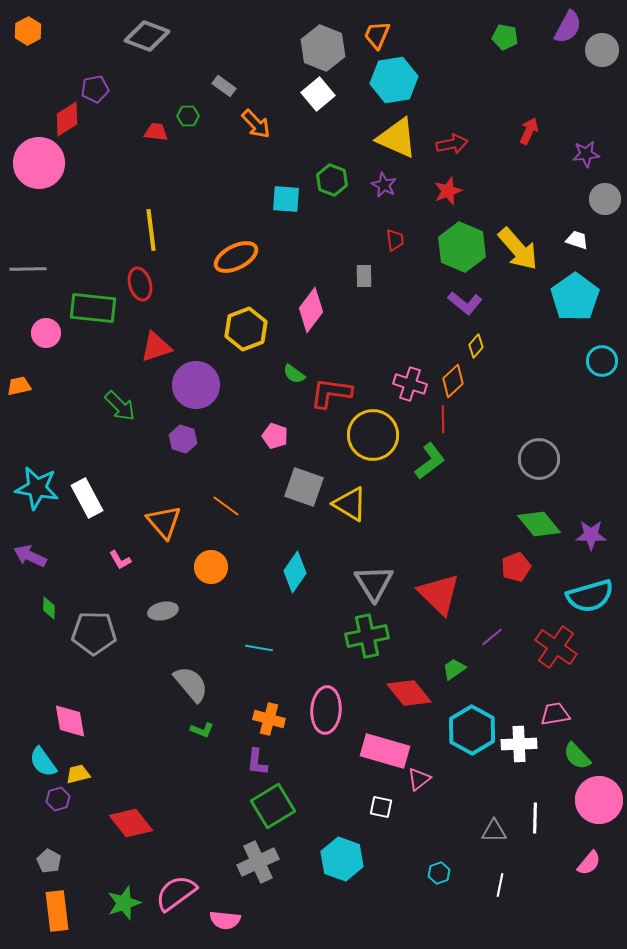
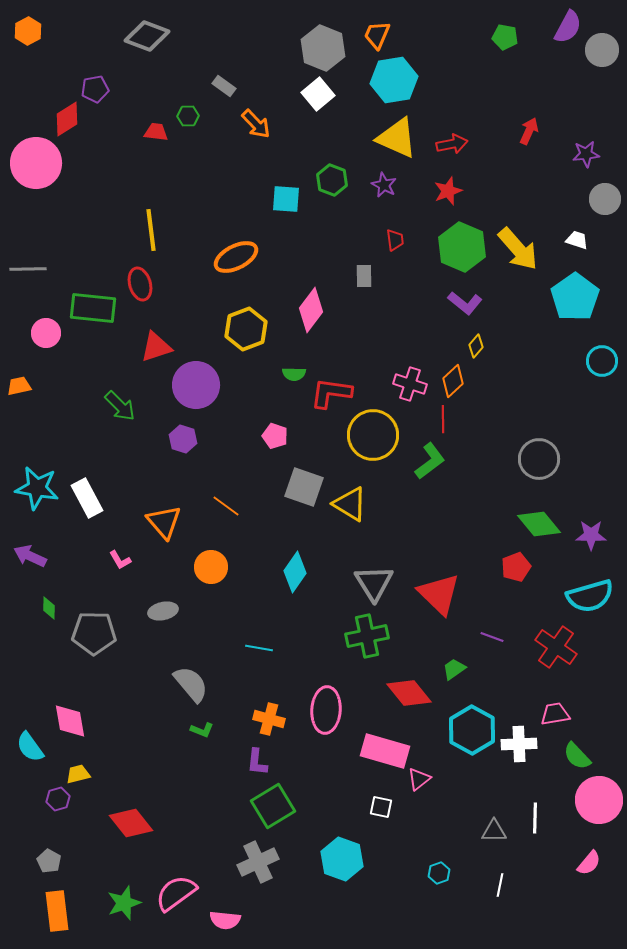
pink circle at (39, 163): moved 3 px left
green semicircle at (294, 374): rotated 35 degrees counterclockwise
purple line at (492, 637): rotated 60 degrees clockwise
cyan semicircle at (43, 762): moved 13 px left, 15 px up
